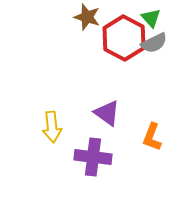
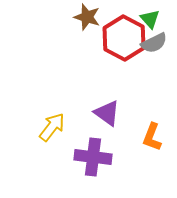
green triangle: moved 1 px left, 1 px down
yellow arrow: rotated 136 degrees counterclockwise
